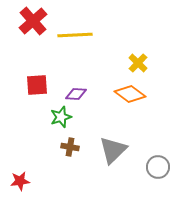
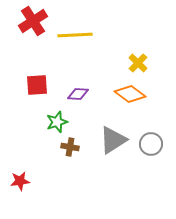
red cross: rotated 8 degrees clockwise
purple diamond: moved 2 px right
green star: moved 4 px left, 5 px down
gray triangle: moved 10 px up; rotated 12 degrees clockwise
gray circle: moved 7 px left, 23 px up
